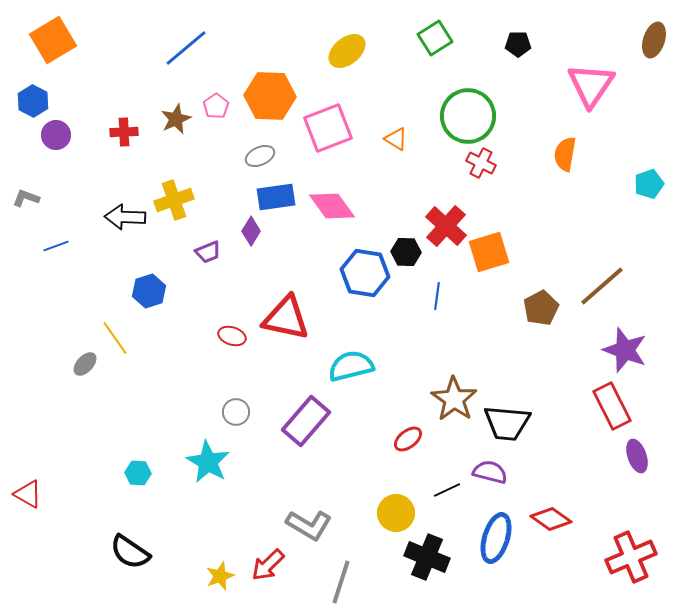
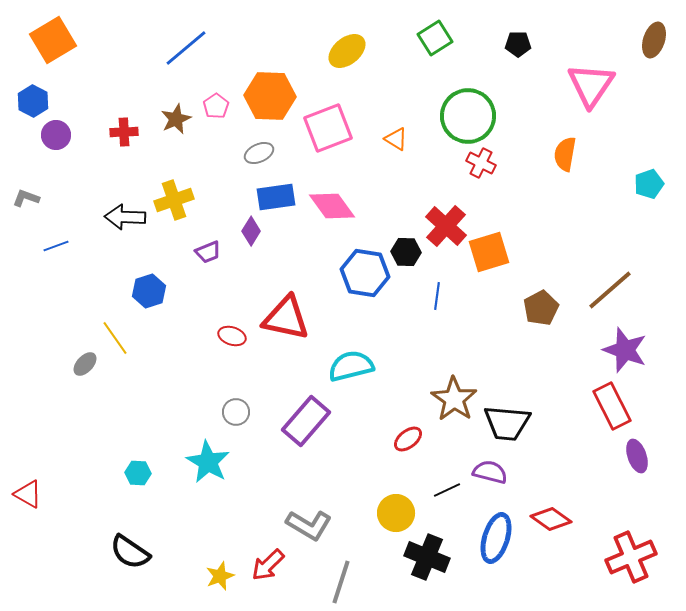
gray ellipse at (260, 156): moved 1 px left, 3 px up
brown line at (602, 286): moved 8 px right, 4 px down
